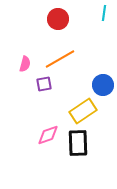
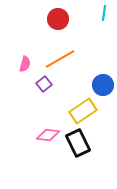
purple square: rotated 28 degrees counterclockwise
pink diamond: rotated 25 degrees clockwise
black rectangle: rotated 24 degrees counterclockwise
